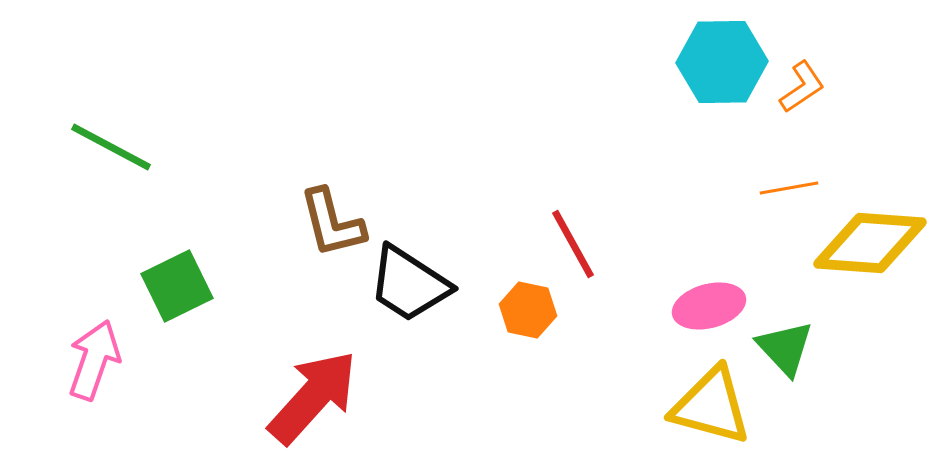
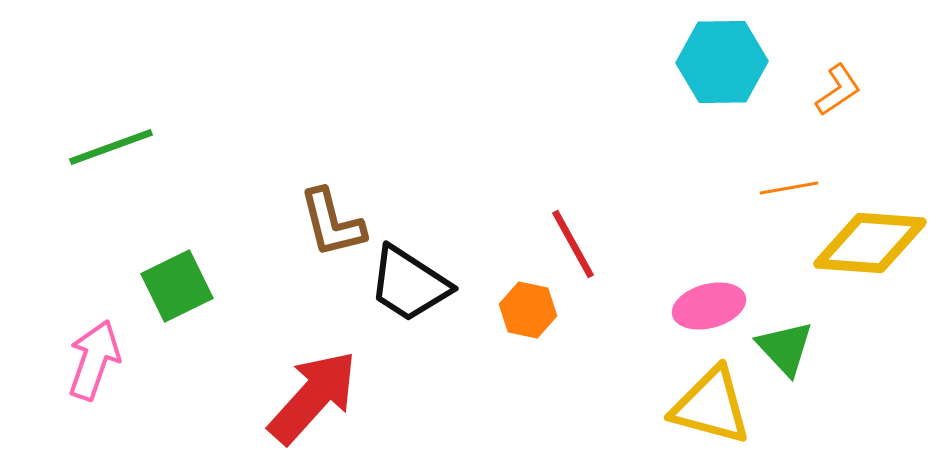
orange L-shape: moved 36 px right, 3 px down
green line: rotated 48 degrees counterclockwise
